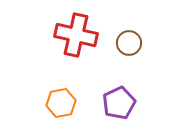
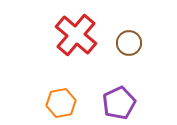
red cross: rotated 27 degrees clockwise
